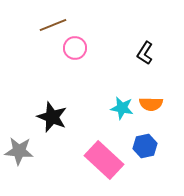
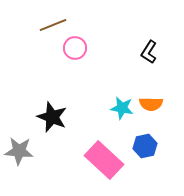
black L-shape: moved 4 px right, 1 px up
